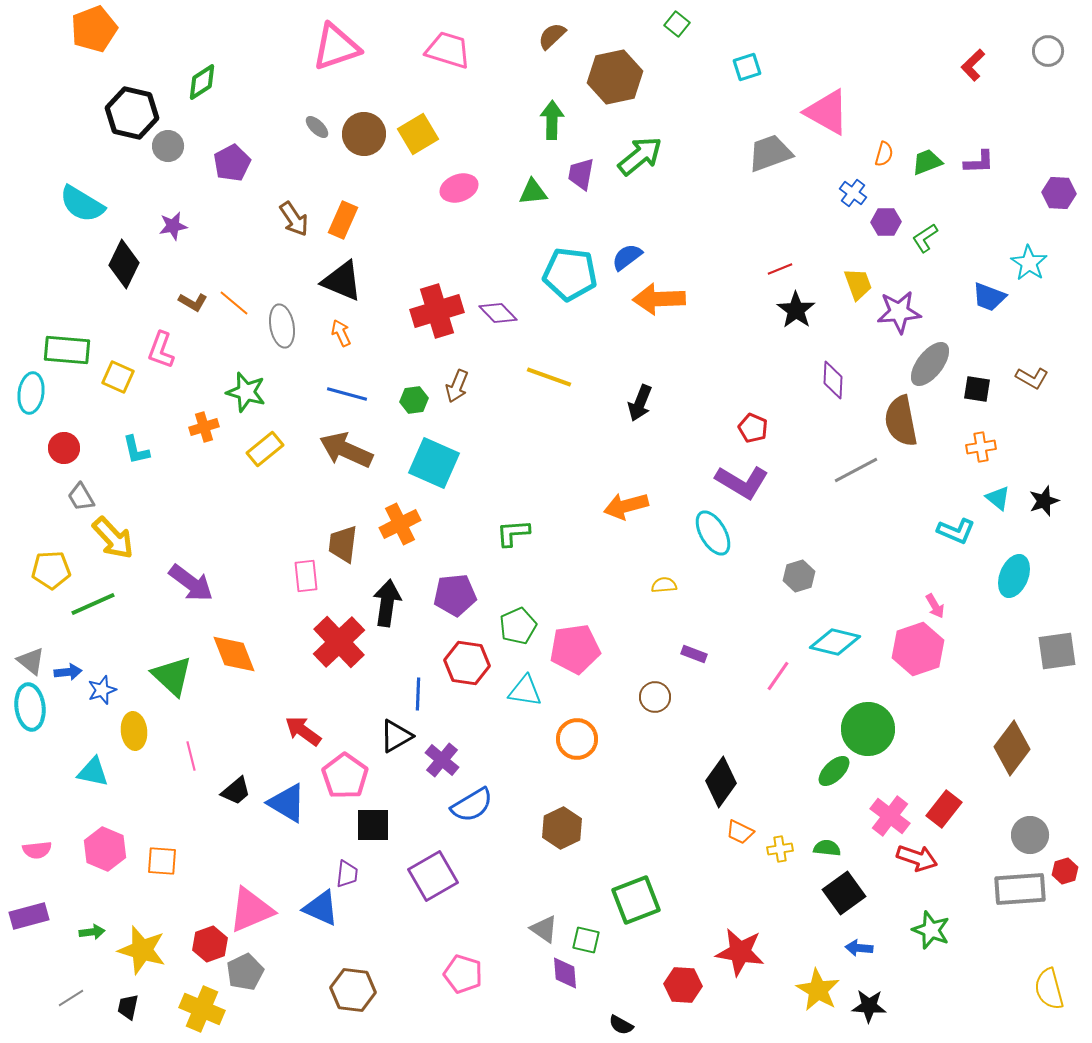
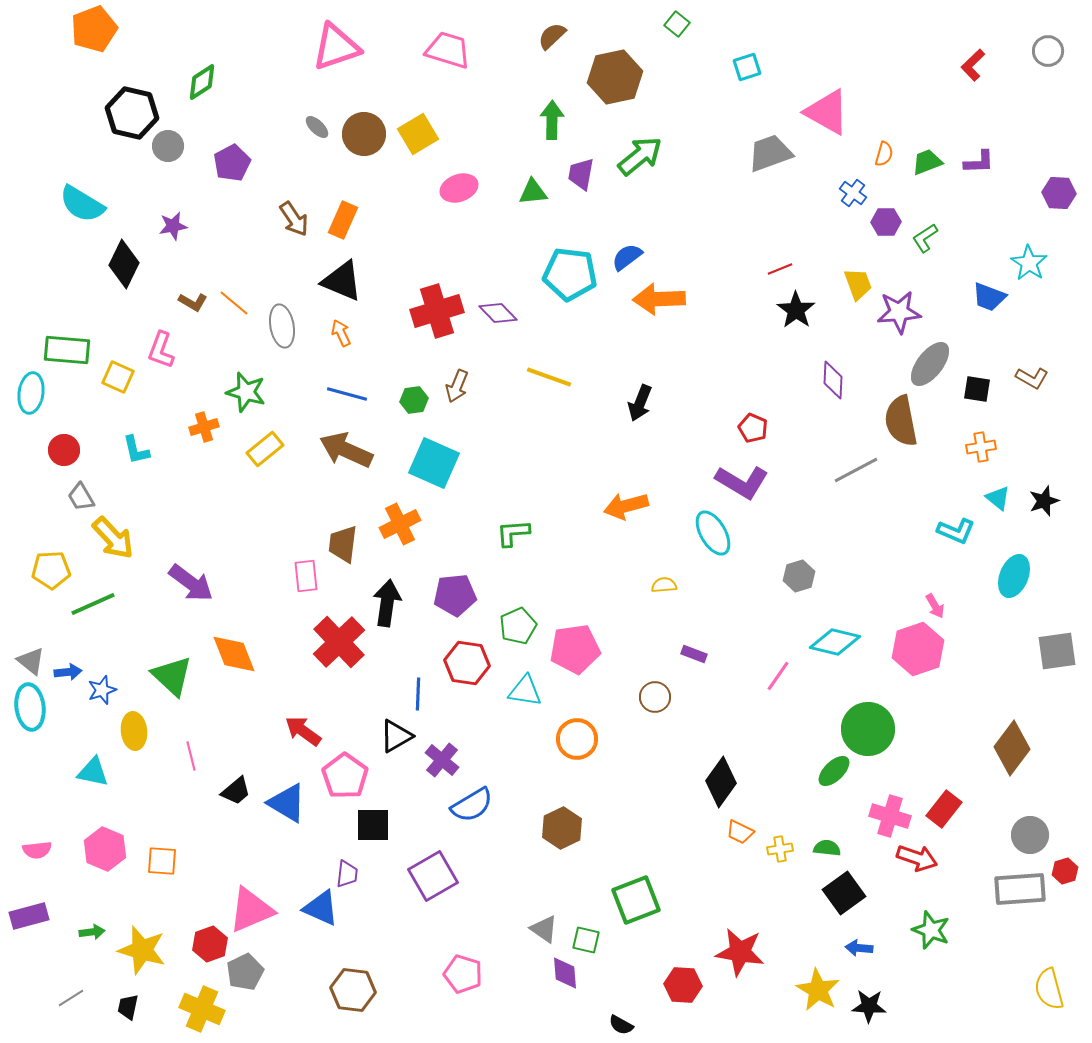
red circle at (64, 448): moved 2 px down
pink cross at (890, 816): rotated 21 degrees counterclockwise
